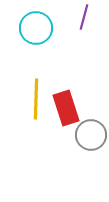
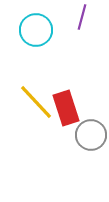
purple line: moved 2 px left
cyan circle: moved 2 px down
yellow line: moved 3 px down; rotated 45 degrees counterclockwise
